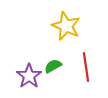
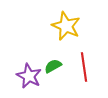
red line: moved 2 px left
purple star: rotated 10 degrees counterclockwise
